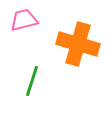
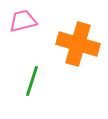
pink trapezoid: moved 1 px left, 1 px down
